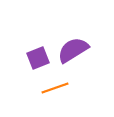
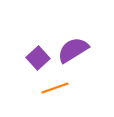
purple square: rotated 20 degrees counterclockwise
